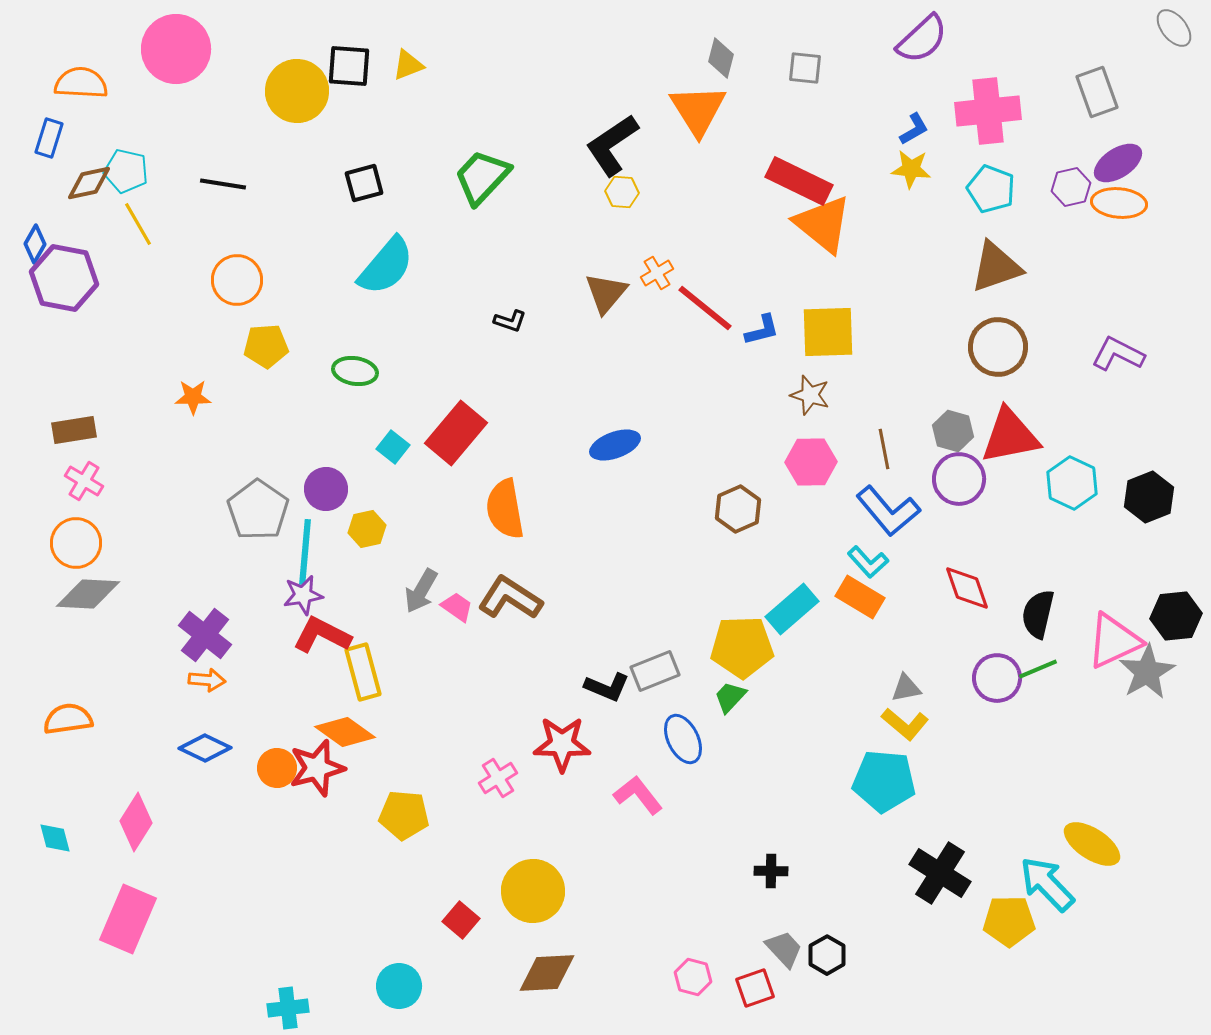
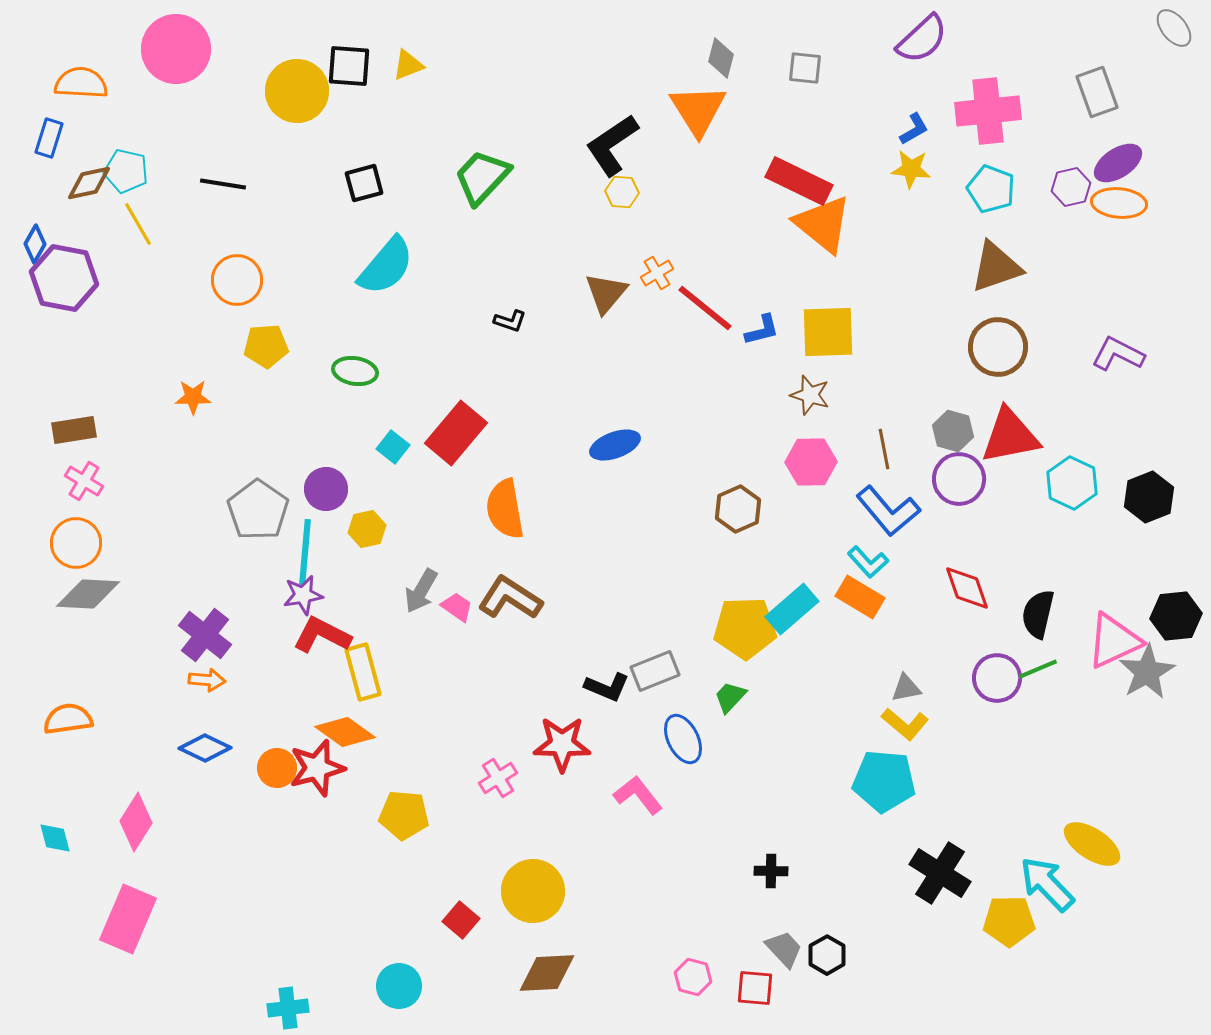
yellow pentagon at (742, 647): moved 3 px right, 19 px up
red square at (755, 988): rotated 24 degrees clockwise
